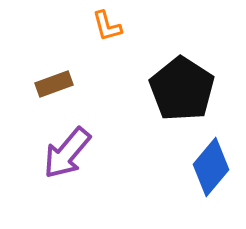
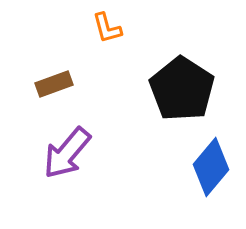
orange L-shape: moved 2 px down
